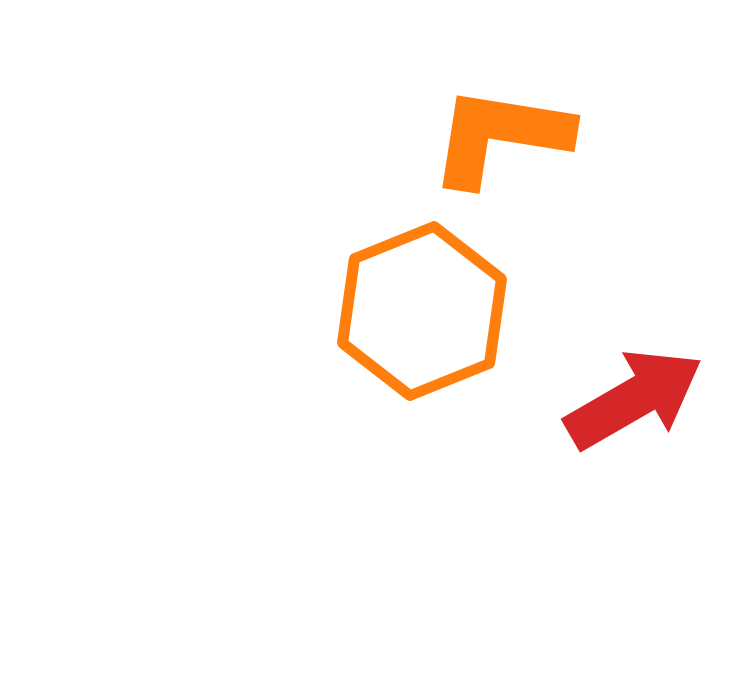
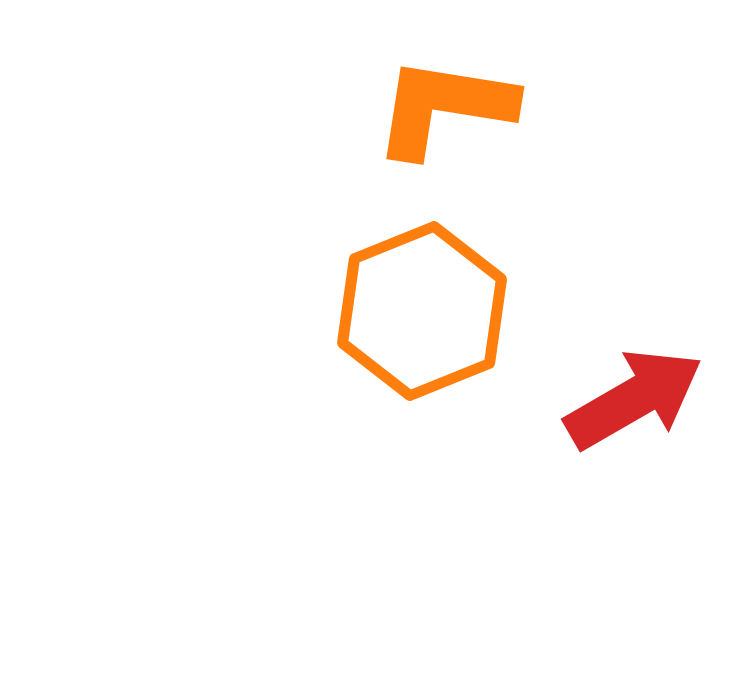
orange L-shape: moved 56 px left, 29 px up
